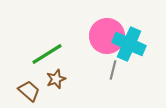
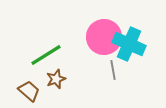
pink circle: moved 3 px left, 1 px down
green line: moved 1 px left, 1 px down
gray line: rotated 24 degrees counterclockwise
